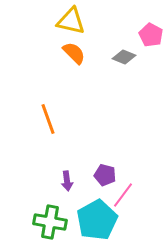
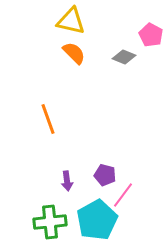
green cross: rotated 16 degrees counterclockwise
